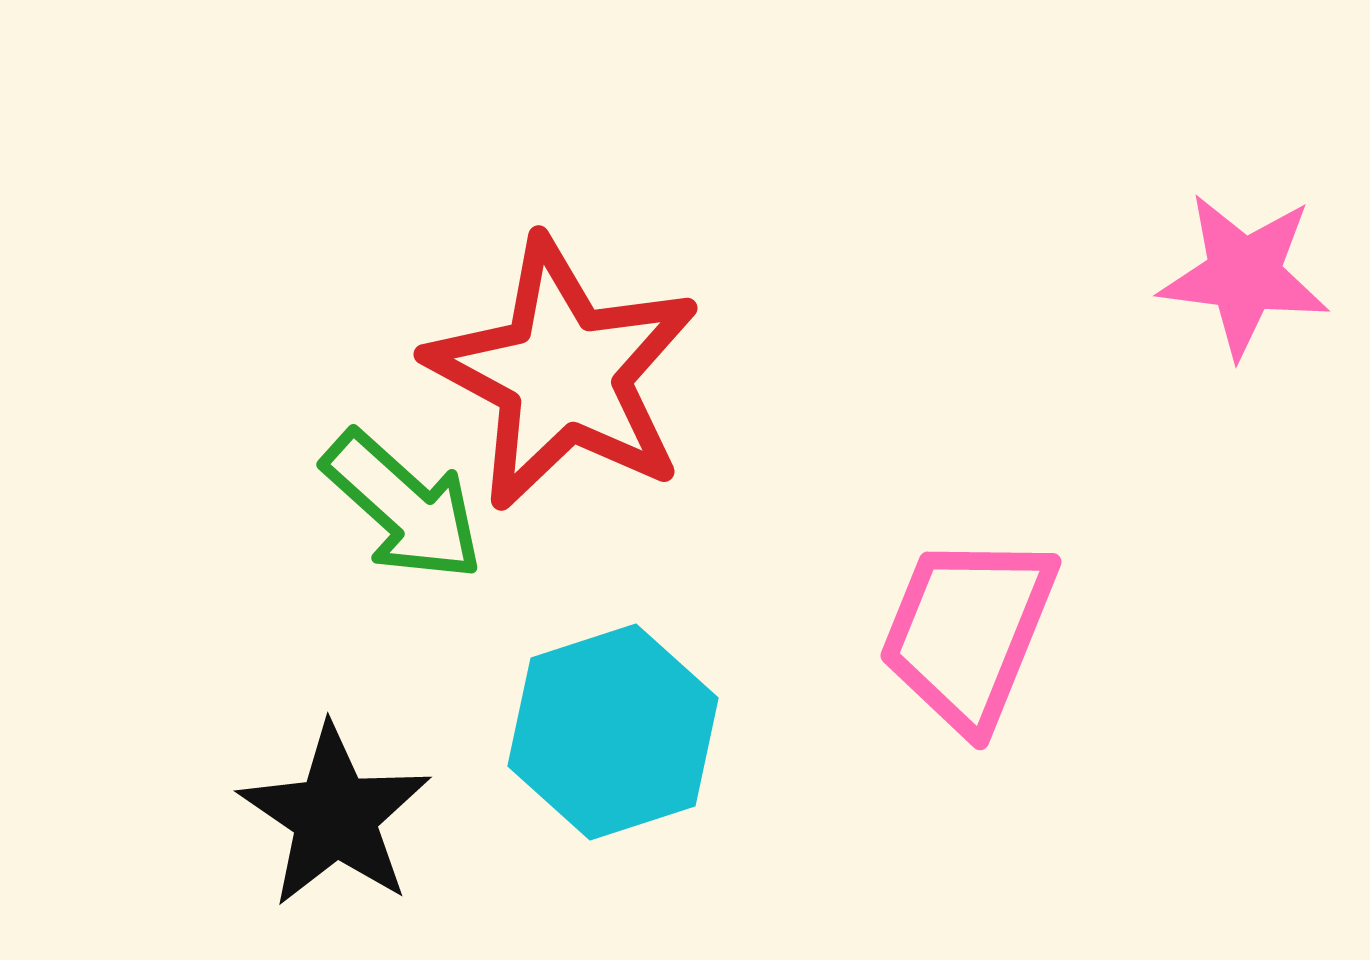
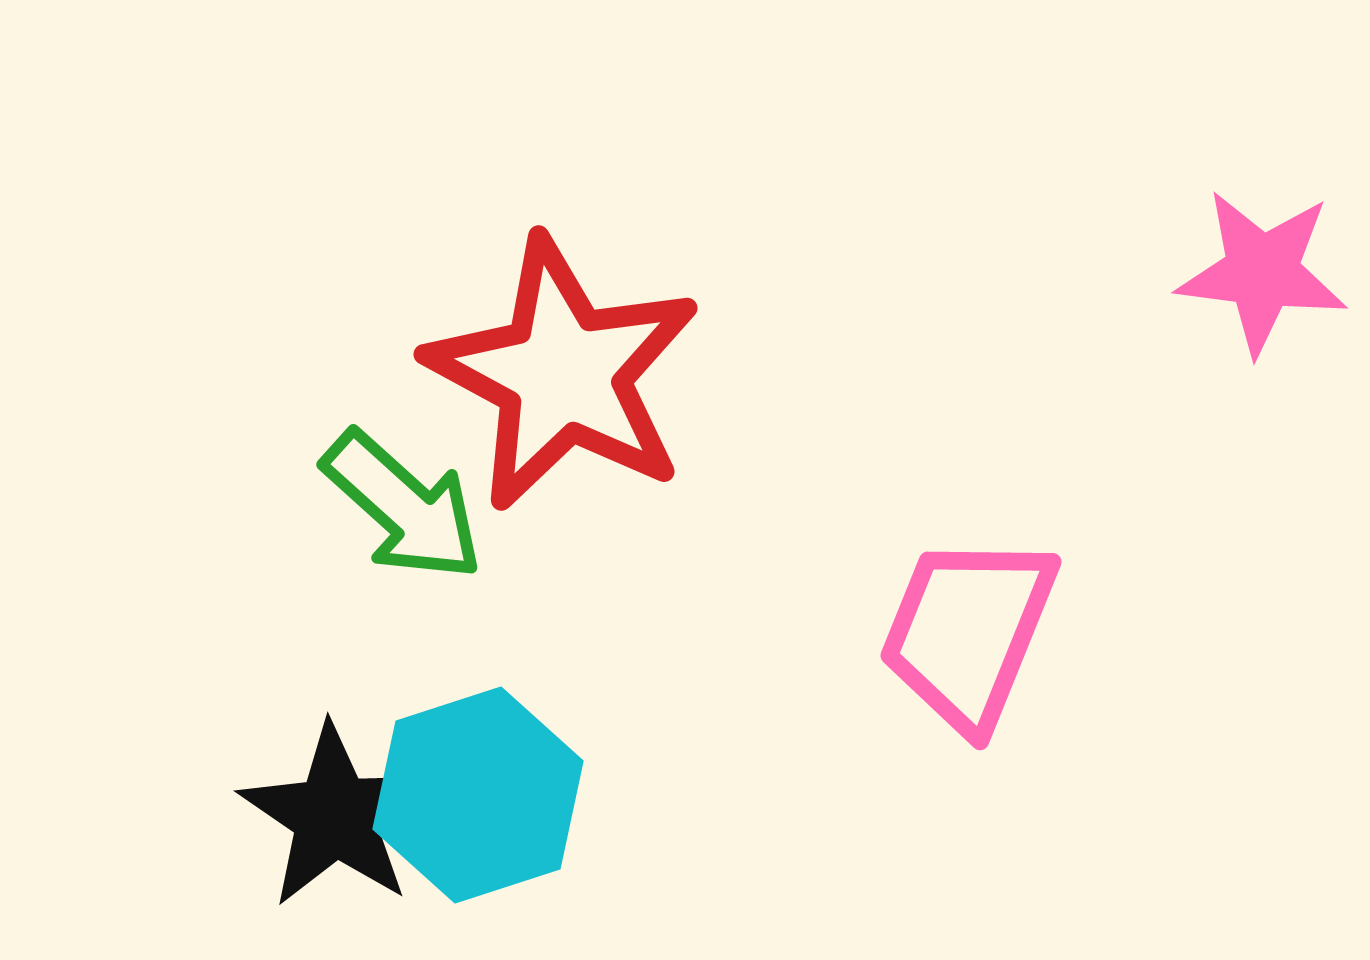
pink star: moved 18 px right, 3 px up
cyan hexagon: moved 135 px left, 63 px down
